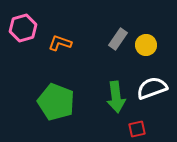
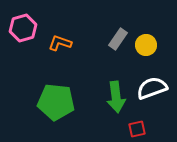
green pentagon: rotated 15 degrees counterclockwise
